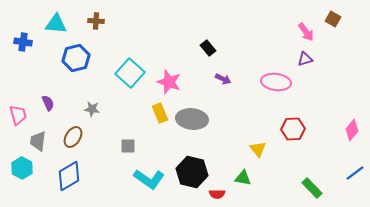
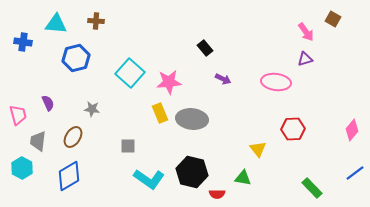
black rectangle: moved 3 px left
pink star: rotated 25 degrees counterclockwise
